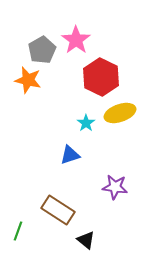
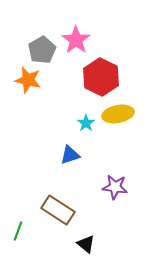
yellow ellipse: moved 2 px left, 1 px down; rotated 8 degrees clockwise
black triangle: moved 4 px down
